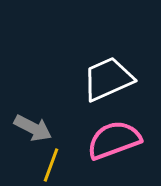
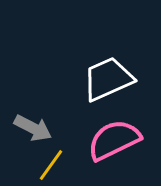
pink semicircle: rotated 6 degrees counterclockwise
yellow line: rotated 16 degrees clockwise
